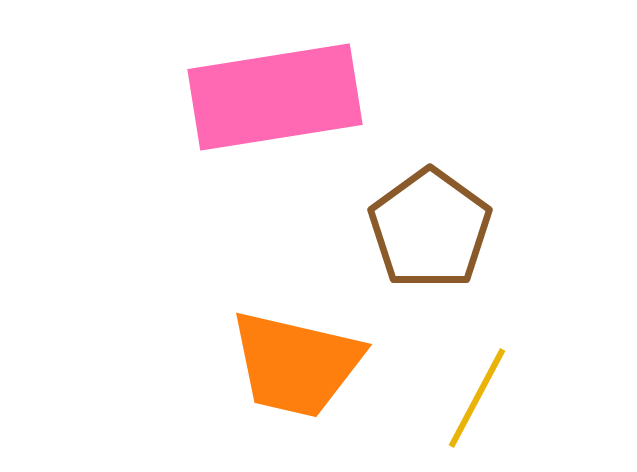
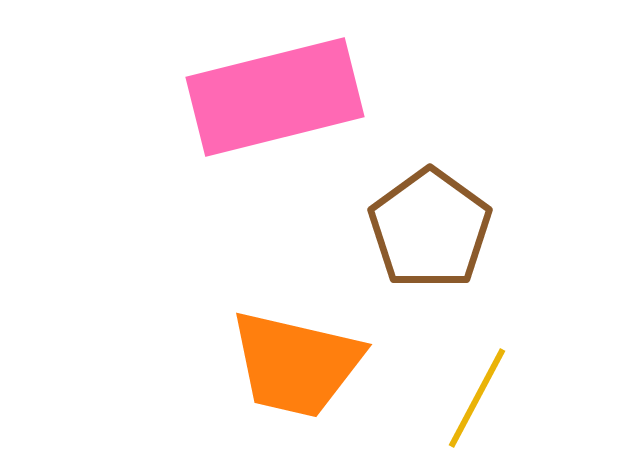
pink rectangle: rotated 5 degrees counterclockwise
